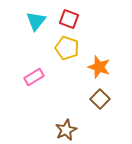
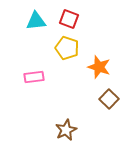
cyan triangle: rotated 45 degrees clockwise
pink rectangle: rotated 24 degrees clockwise
brown square: moved 9 px right
